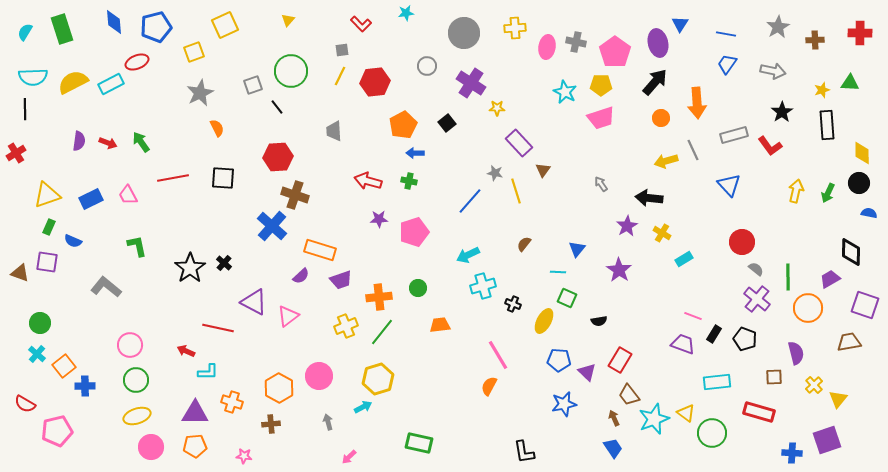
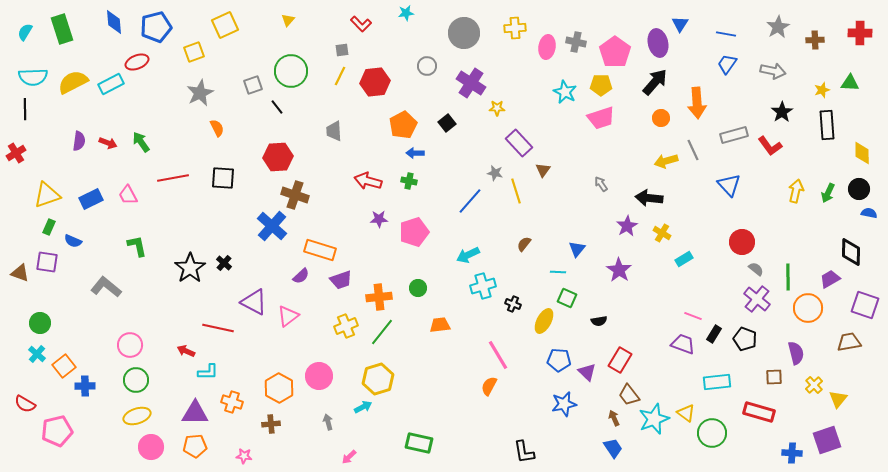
black circle at (859, 183): moved 6 px down
